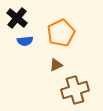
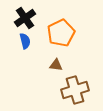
black cross: moved 8 px right; rotated 15 degrees clockwise
blue semicircle: rotated 98 degrees counterclockwise
brown triangle: rotated 32 degrees clockwise
